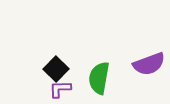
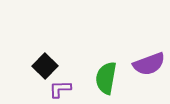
black square: moved 11 px left, 3 px up
green semicircle: moved 7 px right
